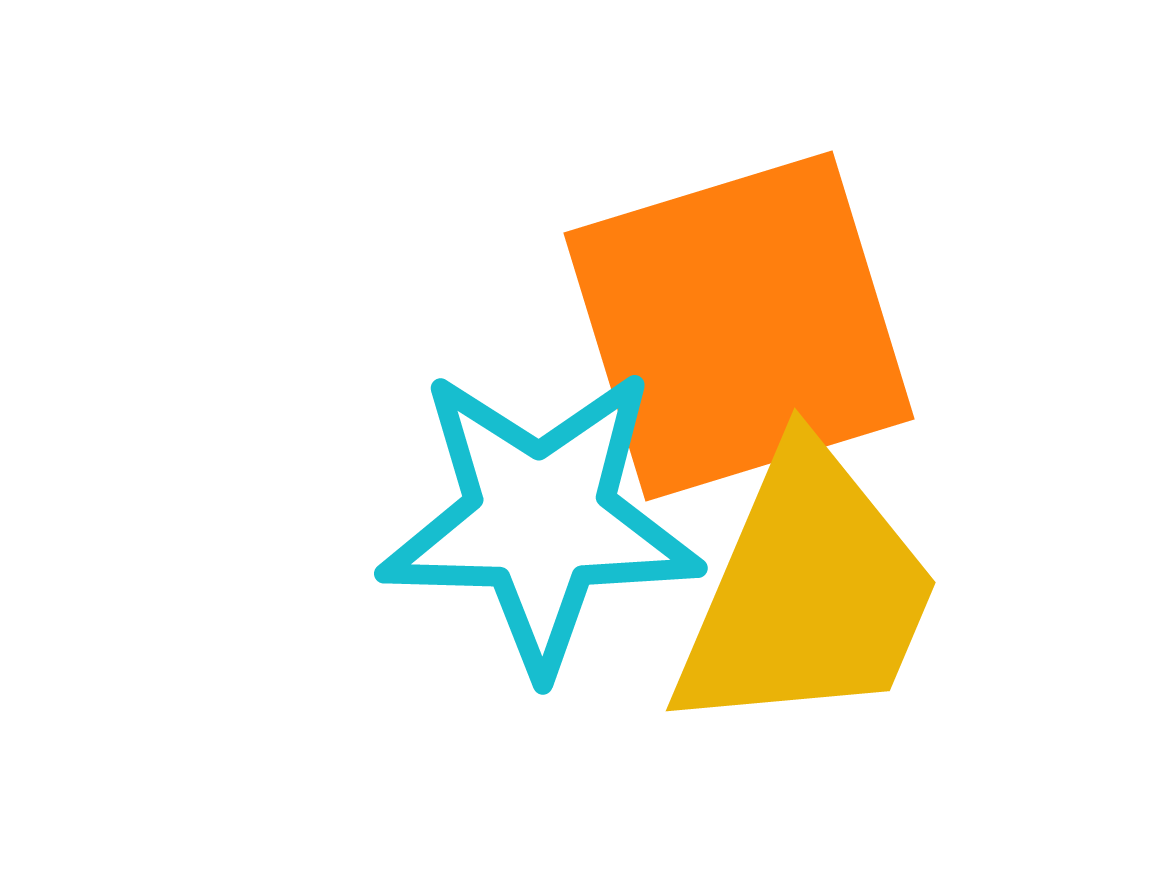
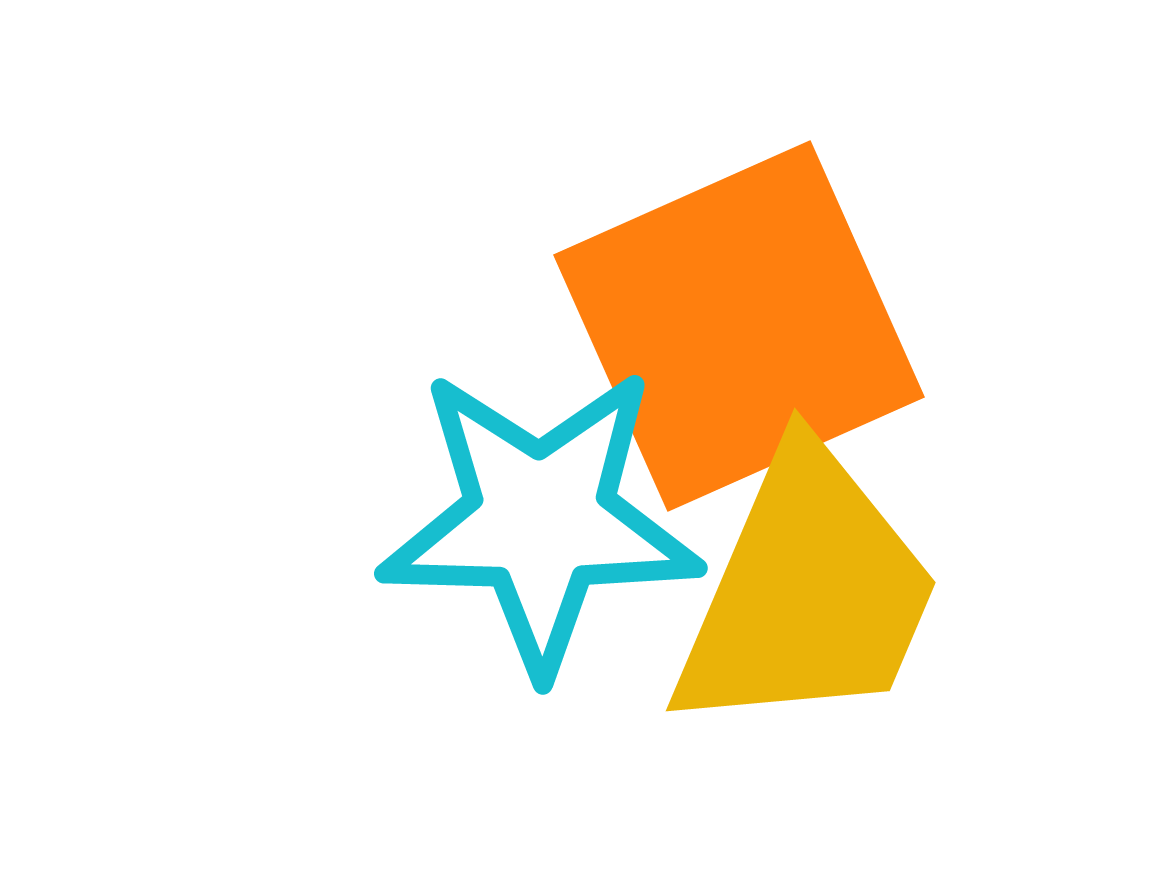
orange square: rotated 7 degrees counterclockwise
